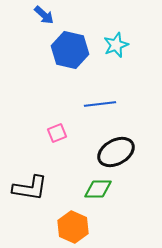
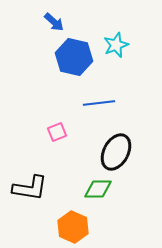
blue arrow: moved 10 px right, 7 px down
blue hexagon: moved 4 px right, 7 px down
blue line: moved 1 px left, 1 px up
pink square: moved 1 px up
black ellipse: rotated 33 degrees counterclockwise
